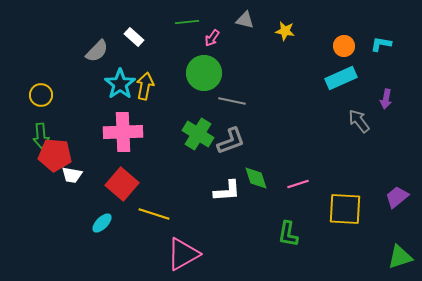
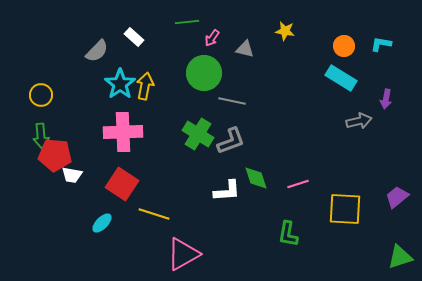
gray triangle: moved 29 px down
cyan rectangle: rotated 56 degrees clockwise
gray arrow: rotated 115 degrees clockwise
red square: rotated 8 degrees counterclockwise
